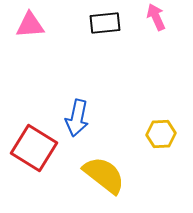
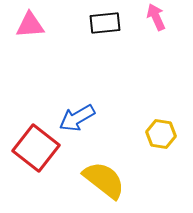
blue arrow: rotated 48 degrees clockwise
yellow hexagon: rotated 12 degrees clockwise
red square: moved 2 px right; rotated 6 degrees clockwise
yellow semicircle: moved 5 px down
